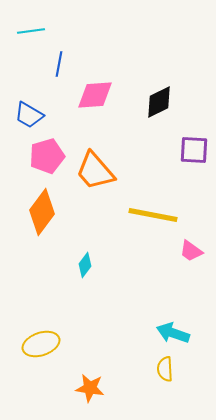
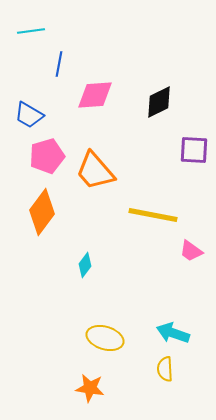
yellow ellipse: moved 64 px right, 6 px up; rotated 36 degrees clockwise
